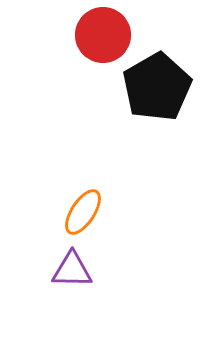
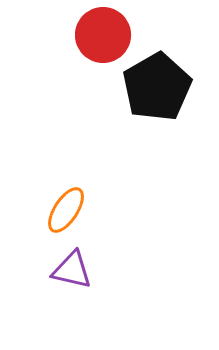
orange ellipse: moved 17 px left, 2 px up
purple triangle: rotated 12 degrees clockwise
